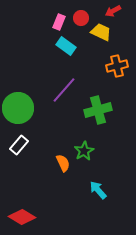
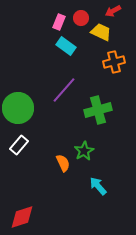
orange cross: moved 3 px left, 4 px up
cyan arrow: moved 4 px up
red diamond: rotated 48 degrees counterclockwise
